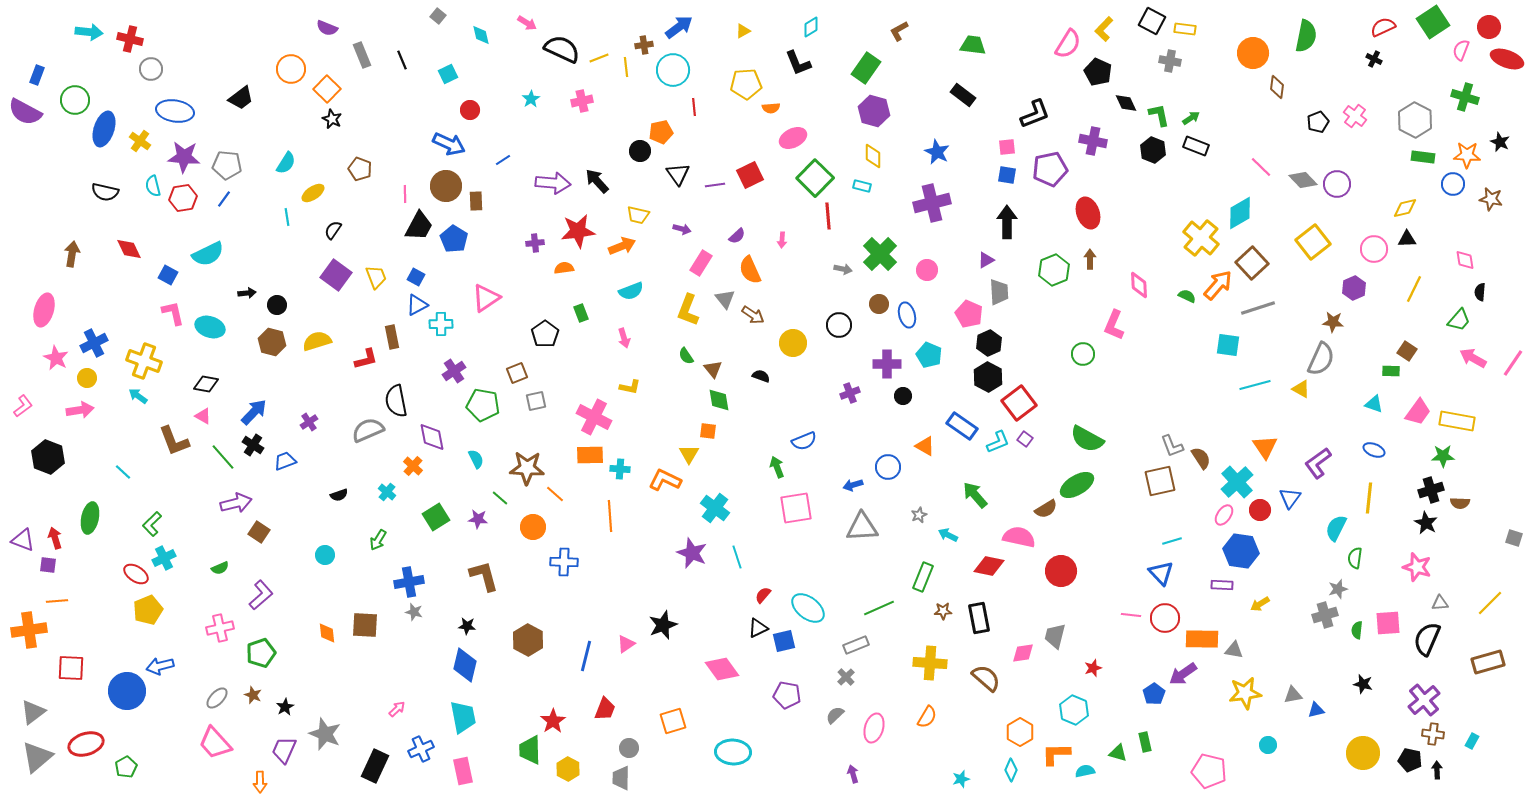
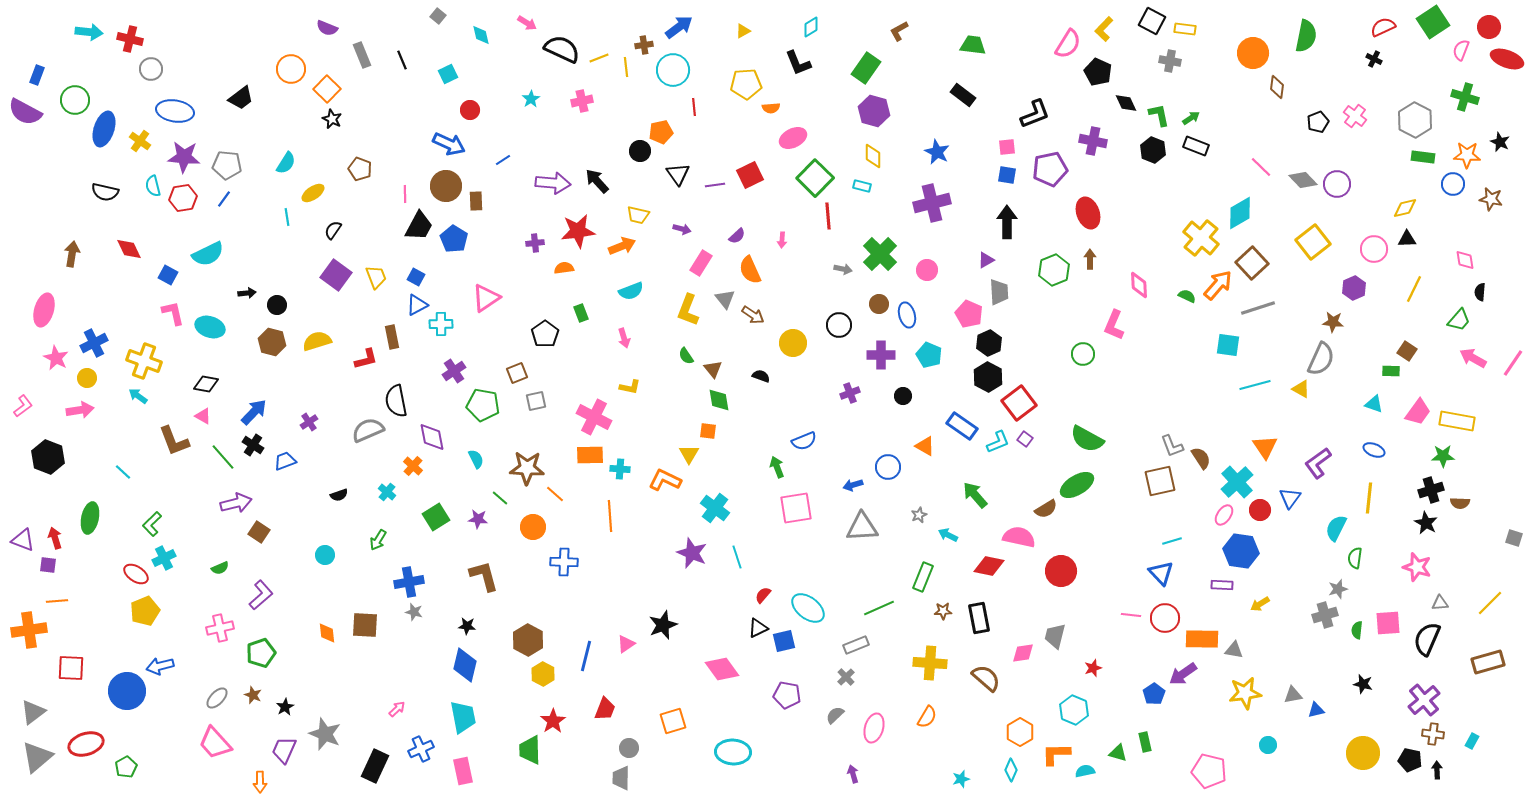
purple cross at (887, 364): moved 6 px left, 9 px up
yellow pentagon at (148, 610): moved 3 px left, 1 px down
yellow hexagon at (568, 769): moved 25 px left, 95 px up
